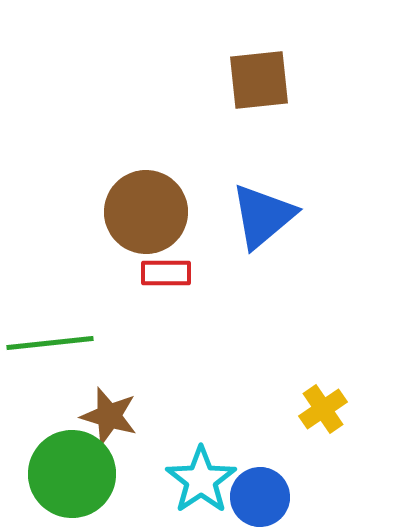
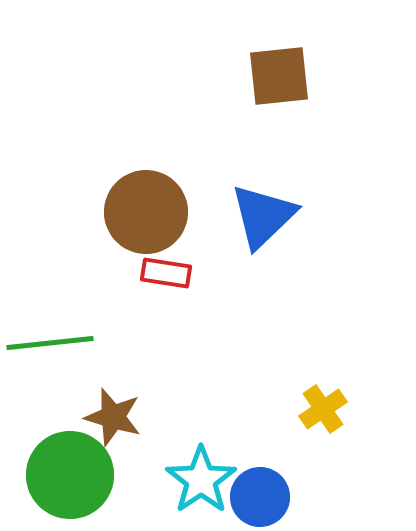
brown square: moved 20 px right, 4 px up
blue triangle: rotated 4 degrees counterclockwise
red rectangle: rotated 9 degrees clockwise
brown star: moved 4 px right, 1 px down
green circle: moved 2 px left, 1 px down
